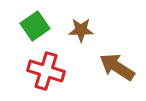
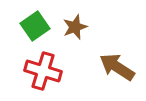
brown star: moved 6 px left, 3 px up; rotated 20 degrees counterclockwise
red cross: moved 3 px left
